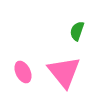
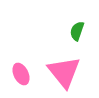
pink ellipse: moved 2 px left, 2 px down
